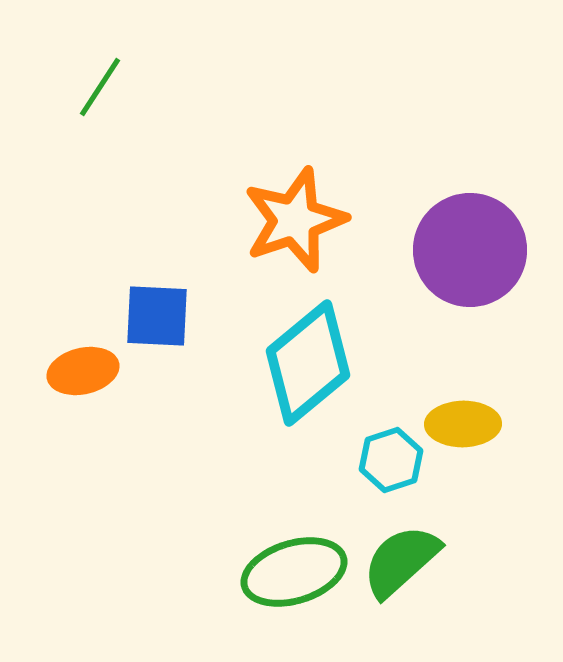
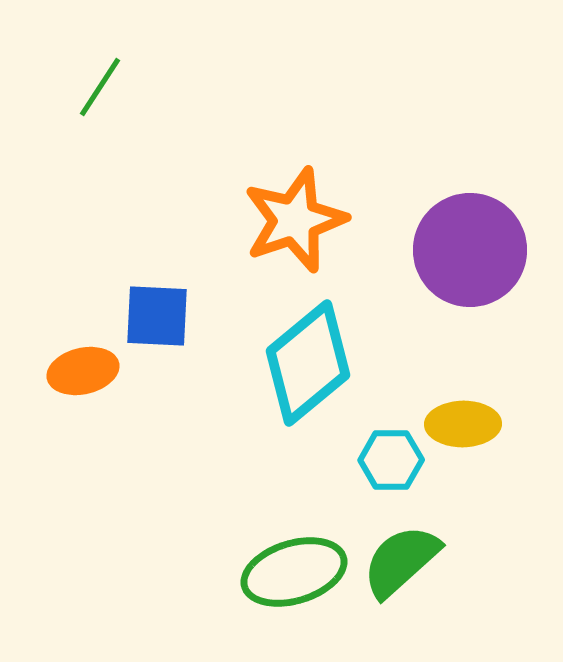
cyan hexagon: rotated 18 degrees clockwise
